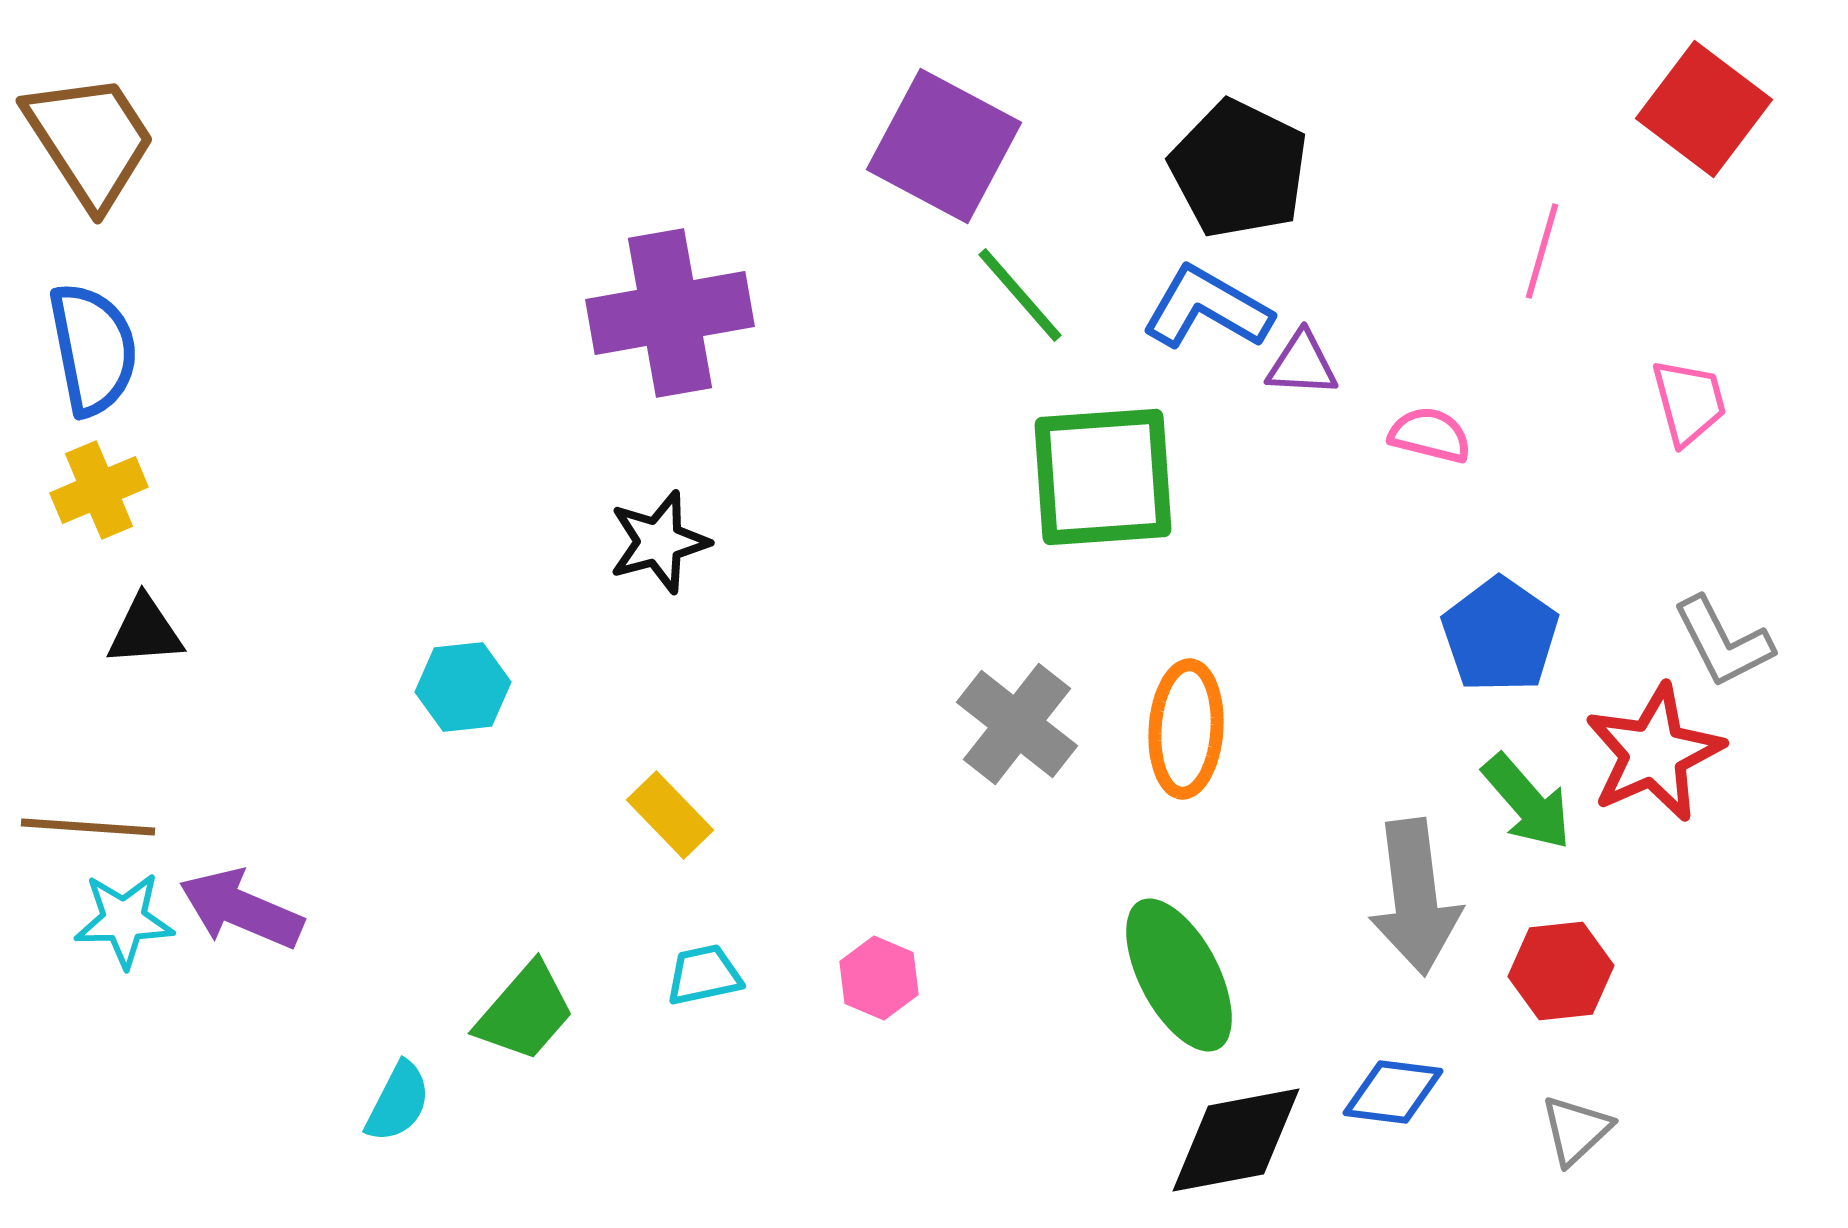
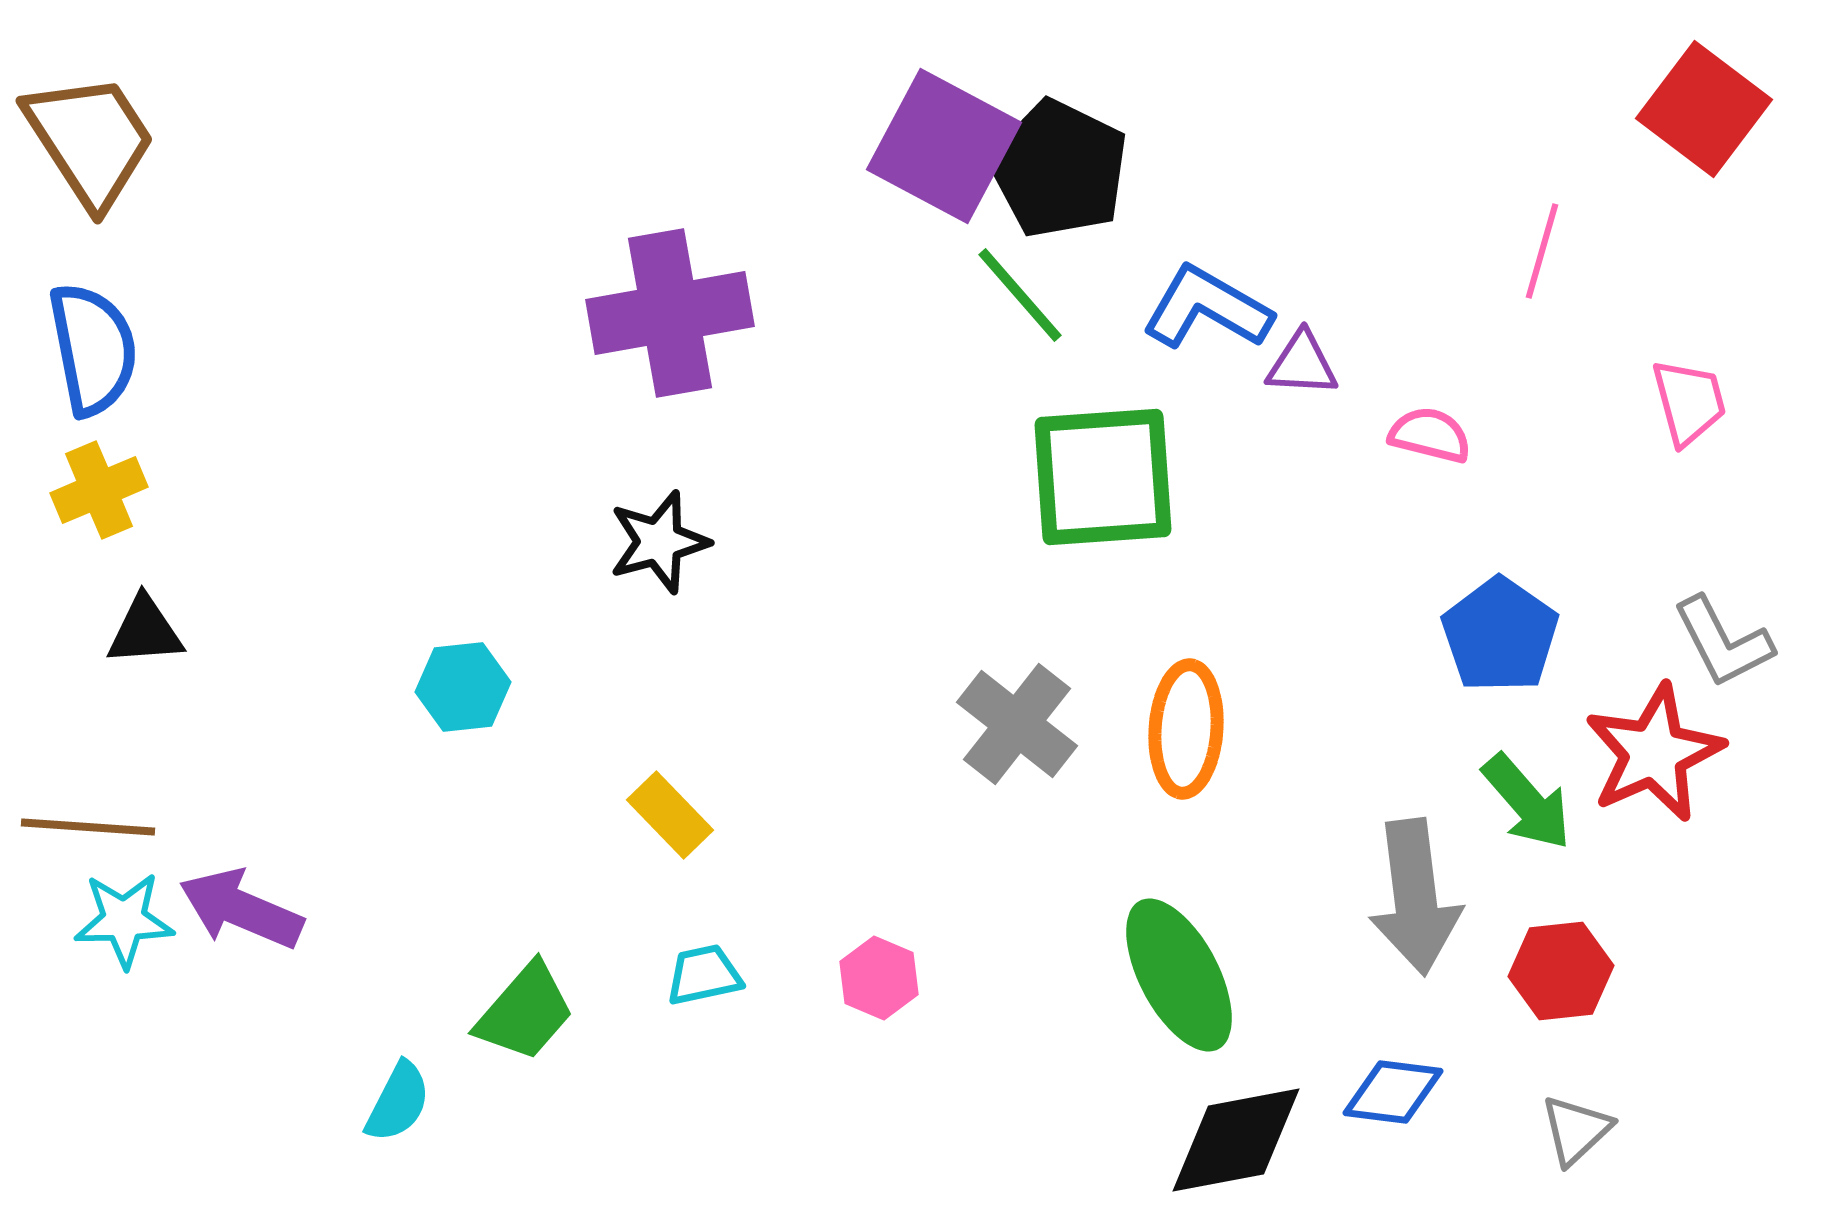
black pentagon: moved 180 px left
